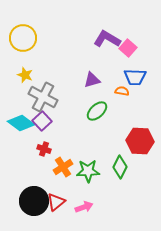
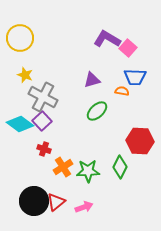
yellow circle: moved 3 px left
cyan diamond: moved 1 px left, 1 px down
